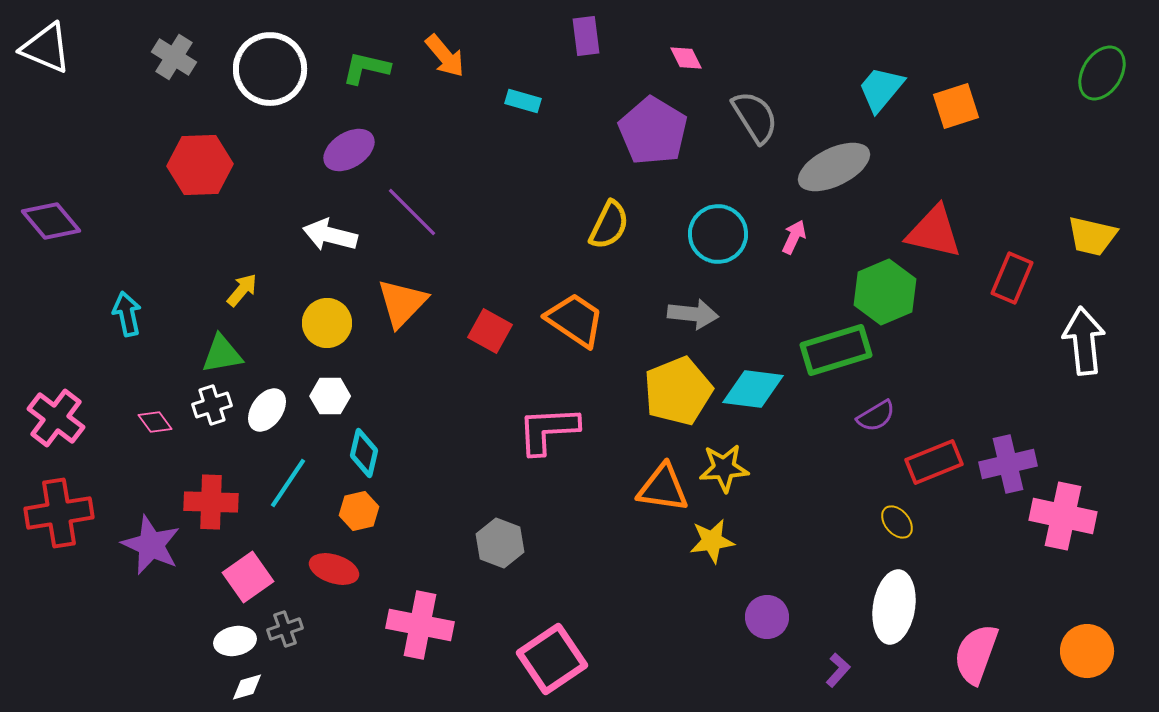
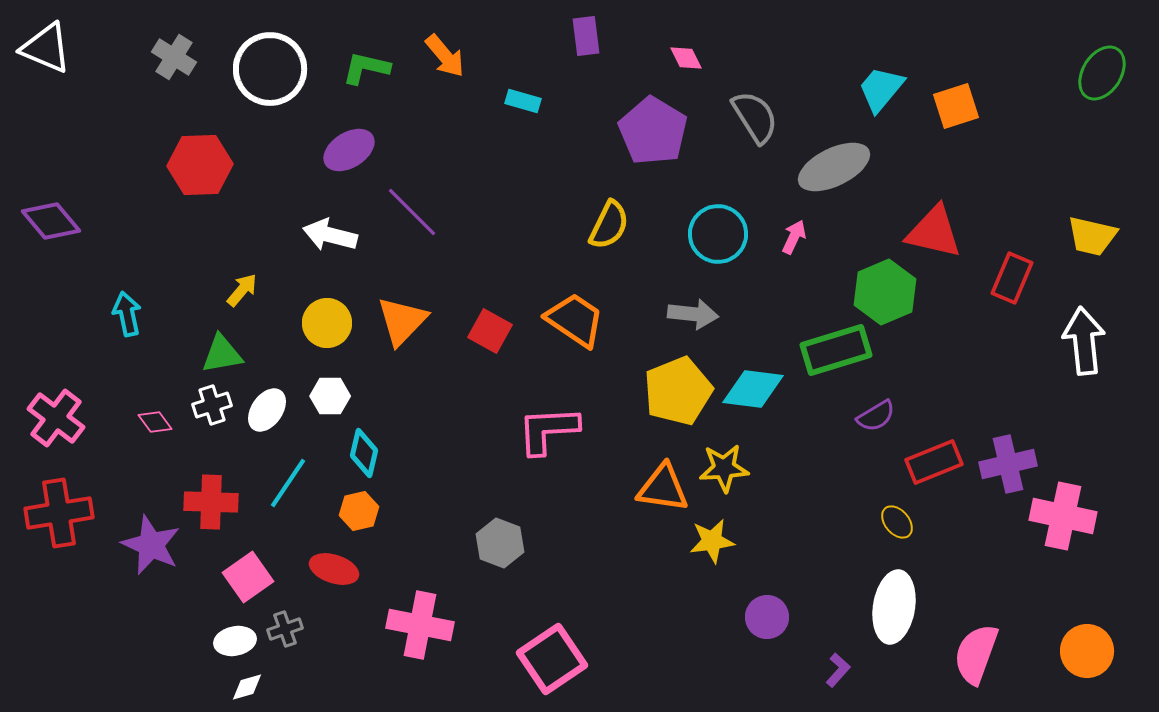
orange triangle at (402, 303): moved 18 px down
